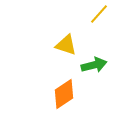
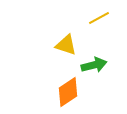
yellow line: moved 4 px down; rotated 20 degrees clockwise
orange diamond: moved 4 px right, 2 px up
